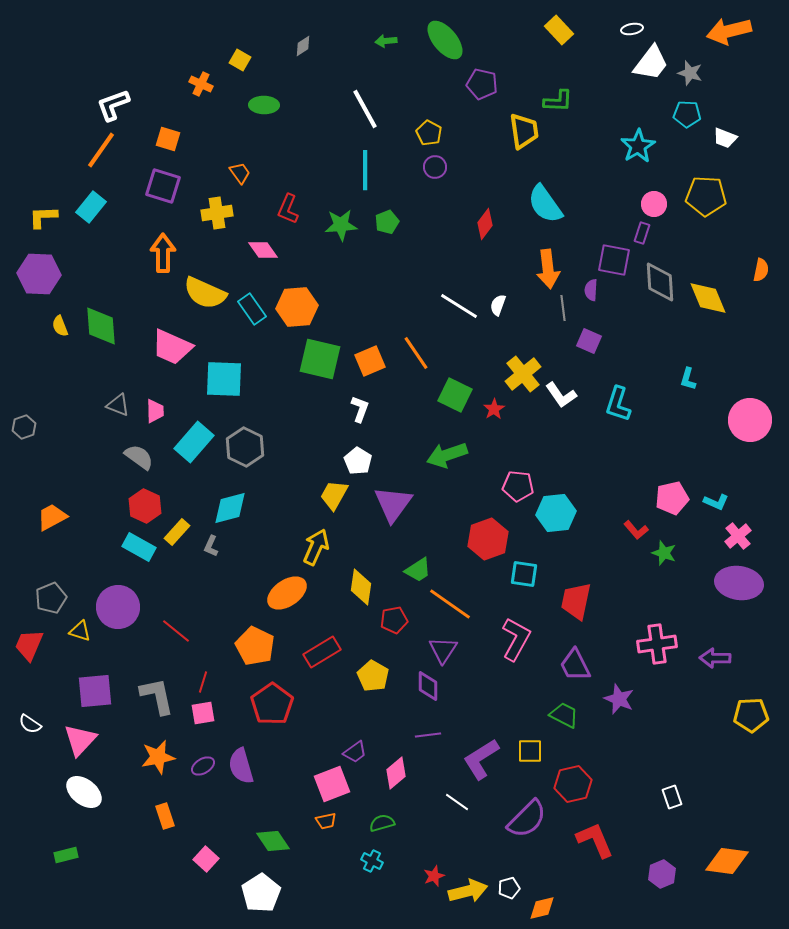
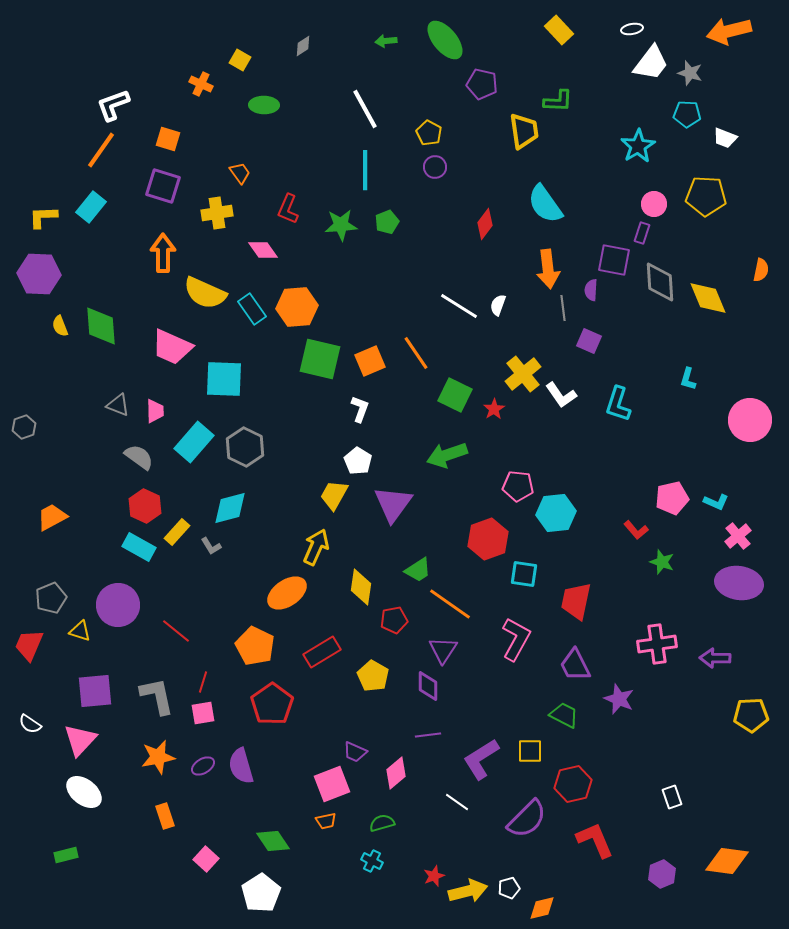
gray L-shape at (211, 546): rotated 55 degrees counterclockwise
green star at (664, 553): moved 2 px left, 9 px down
purple circle at (118, 607): moved 2 px up
purple trapezoid at (355, 752): rotated 60 degrees clockwise
